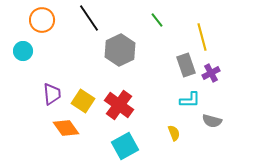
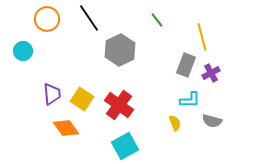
orange circle: moved 5 px right, 1 px up
gray rectangle: rotated 40 degrees clockwise
yellow square: moved 1 px left, 2 px up
yellow semicircle: moved 1 px right, 10 px up
